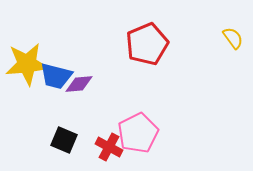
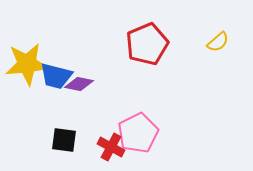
yellow semicircle: moved 15 px left, 4 px down; rotated 85 degrees clockwise
purple diamond: rotated 16 degrees clockwise
black square: rotated 16 degrees counterclockwise
red cross: moved 2 px right
